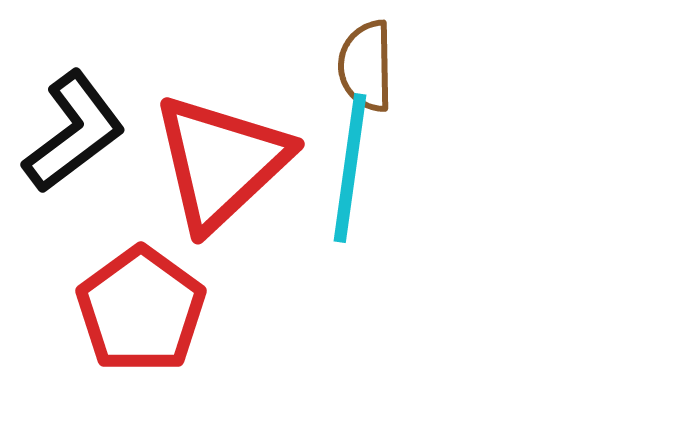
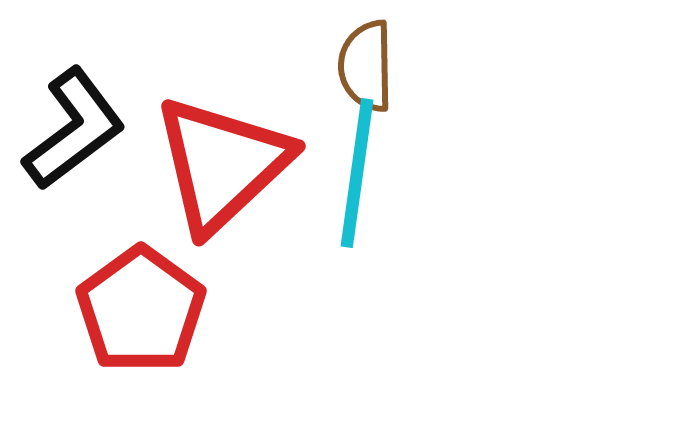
black L-shape: moved 3 px up
red triangle: moved 1 px right, 2 px down
cyan line: moved 7 px right, 5 px down
